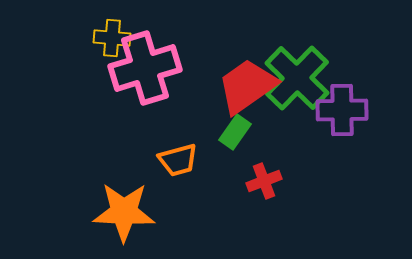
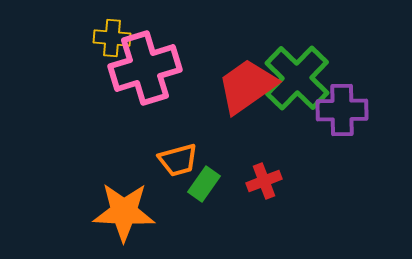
green rectangle: moved 31 px left, 52 px down
